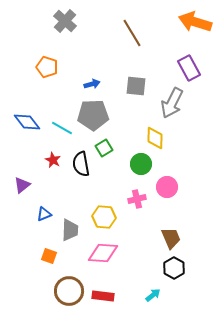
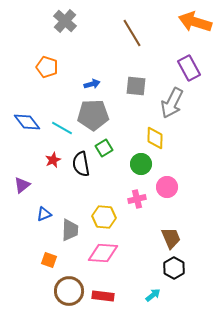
red star: rotated 21 degrees clockwise
orange square: moved 4 px down
